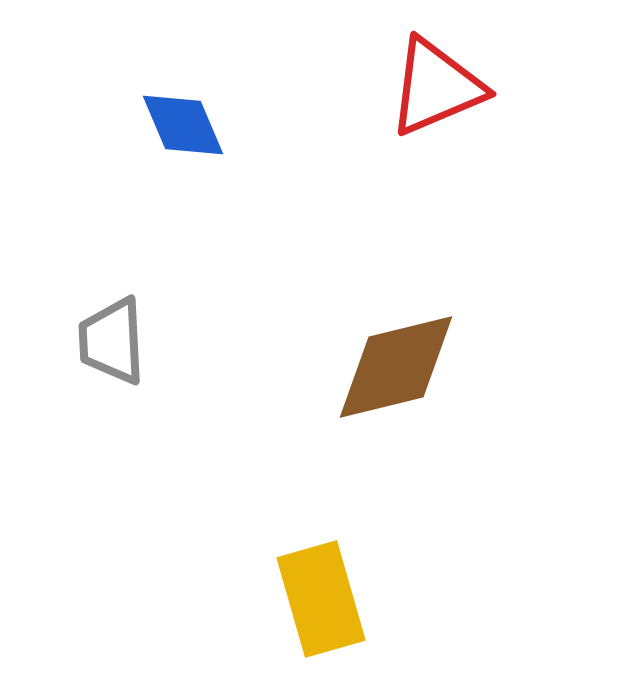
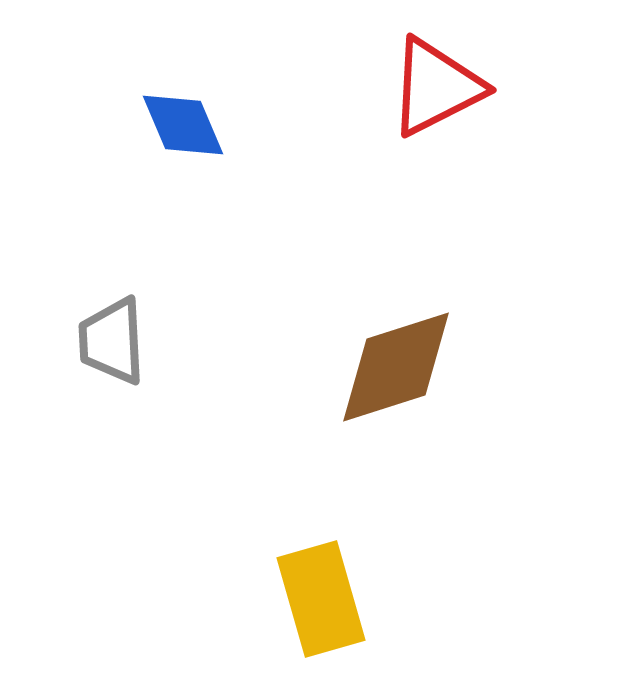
red triangle: rotated 4 degrees counterclockwise
brown diamond: rotated 4 degrees counterclockwise
